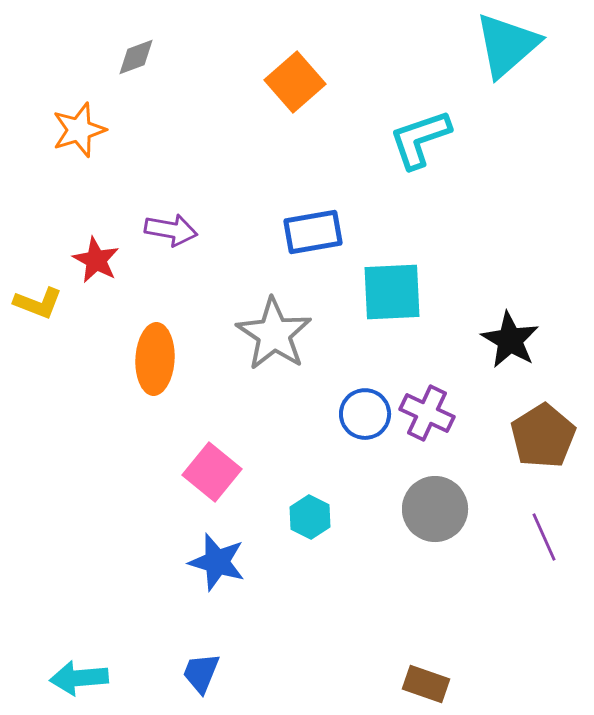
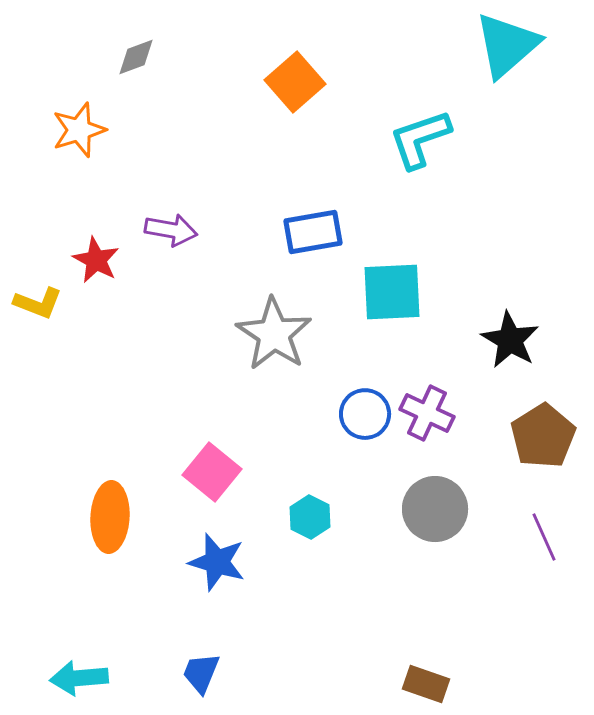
orange ellipse: moved 45 px left, 158 px down
